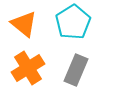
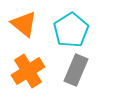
cyan pentagon: moved 2 px left, 8 px down
orange cross: moved 3 px down
